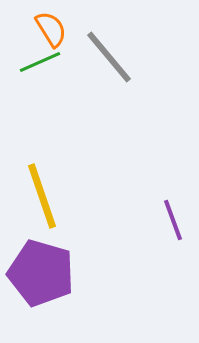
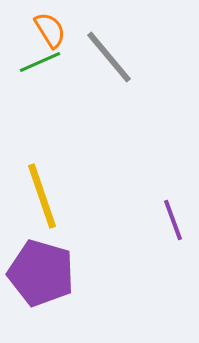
orange semicircle: moved 1 px left, 1 px down
